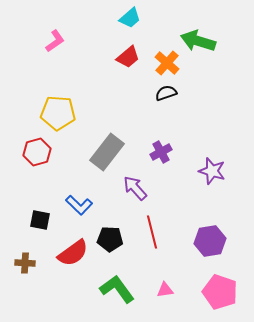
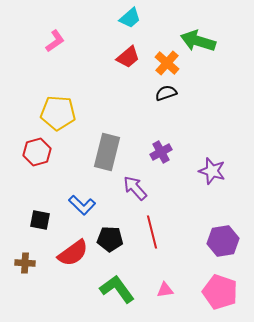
gray rectangle: rotated 24 degrees counterclockwise
blue L-shape: moved 3 px right
purple hexagon: moved 13 px right
